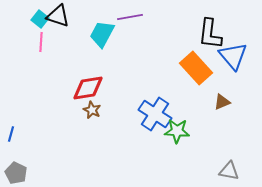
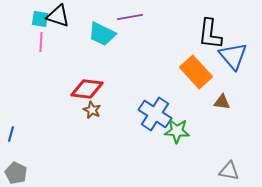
cyan square: rotated 30 degrees counterclockwise
cyan trapezoid: rotated 92 degrees counterclockwise
orange rectangle: moved 4 px down
red diamond: moved 1 px left, 1 px down; rotated 16 degrees clockwise
brown triangle: rotated 30 degrees clockwise
